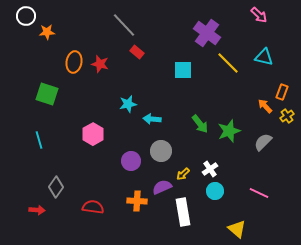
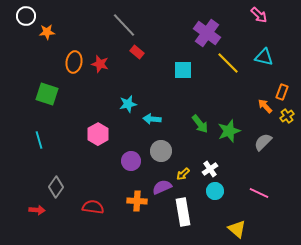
pink hexagon: moved 5 px right
